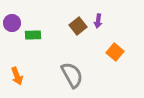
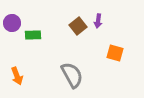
orange square: moved 1 px down; rotated 24 degrees counterclockwise
